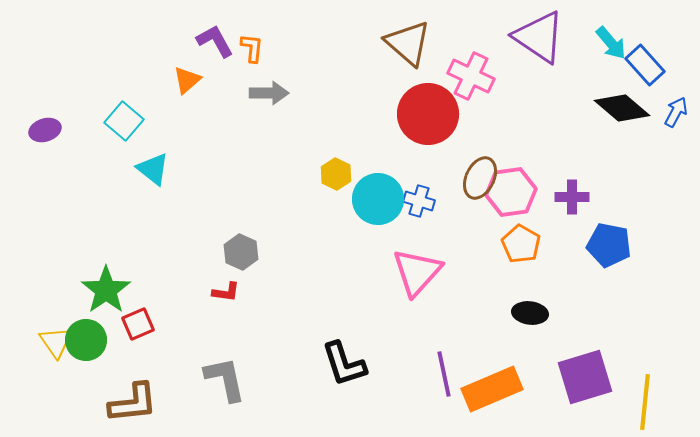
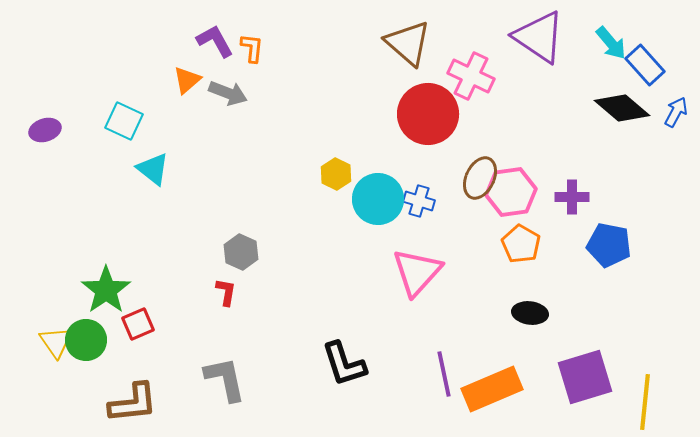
gray arrow: moved 41 px left; rotated 21 degrees clockwise
cyan square: rotated 15 degrees counterclockwise
red L-shape: rotated 88 degrees counterclockwise
